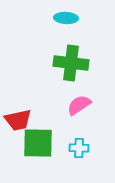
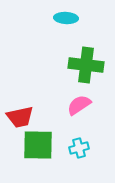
green cross: moved 15 px right, 2 px down
red trapezoid: moved 2 px right, 3 px up
green square: moved 2 px down
cyan cross: rotated 18 degrees counterclockwise
